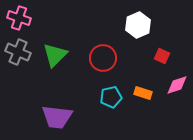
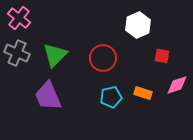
pink cross: rotated 20 degrees clockwise
gray cross: moved 1 px left, 1 px down
red square: rotated 14 degrees counterclockwise
purple trapezoid: moved 9 px left, 21 px up; rotated 60 degrees clockwise
